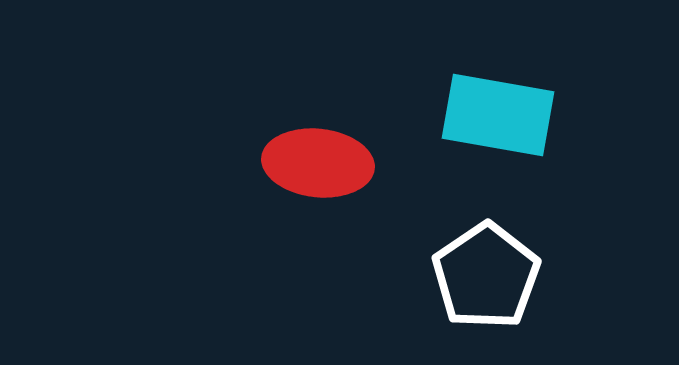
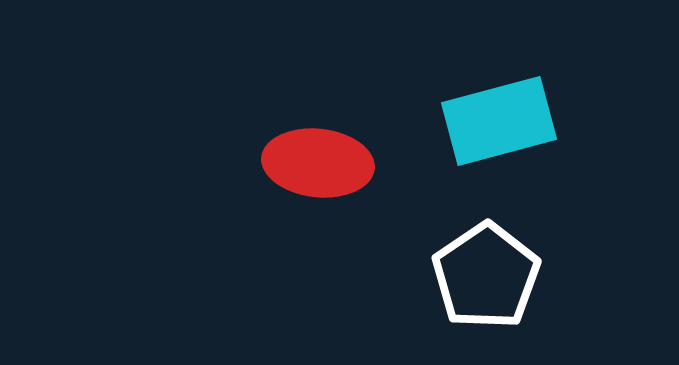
cyan rectangle: moved 1 px right, 6 px down; rotated 25 degrees counterclockwise
